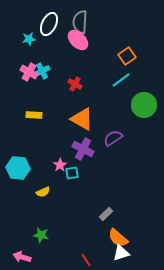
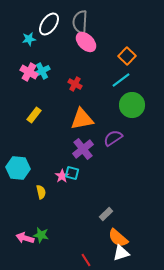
white ellipse: rotated 10 degrees clockwise
pink ellipse: moved 8 px right, 2 px down
orange square: rotated 12 degrees counterclockwise
green circle: moved 12 px left
yellow rectangle: rotated 56 degrees counterclockwise
orange triangle: rotated 40 degrees counterclockwise
purple cross: rotated 25 degrees clockwise
pink star: moved 2 px right, 11 px down
cyan square: rotated 24 degrees clockwise
yellow semicircle: moved 2 px left; rotated 80 degrees counterclockwise
pink arrow: moved 3 px right, 19 px up
